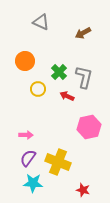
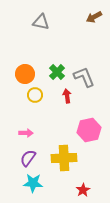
gray triangle: rotated 12 degrees counterclockwise
brown arrow: moved 11 px right, 16 px up
orange circle: moved 13 px down
green cross: moved 2 px left
gray L-shape: rotated 35 degrees counterclockwise
yellow circle: moved 3 px left, 6 px down
red arrow: rotated 56 degrees clockwise
pink hexagon: moved 3 px down
pink arrow: moved 2 px up
yellow cross: moved 6 px right, 4 px up; rotated 25 degrees counterclockwise
red star: rotated 24 degrees clockwise
